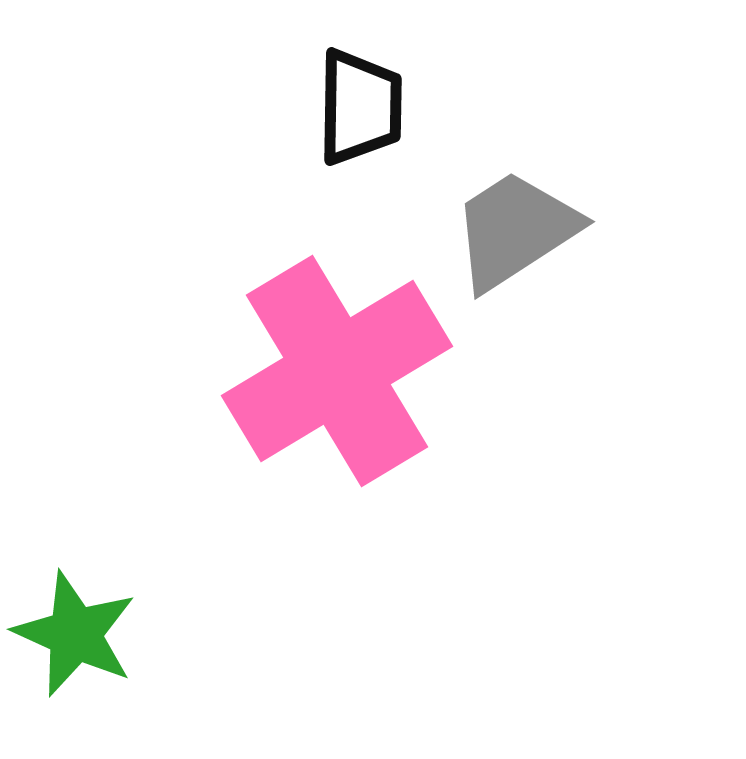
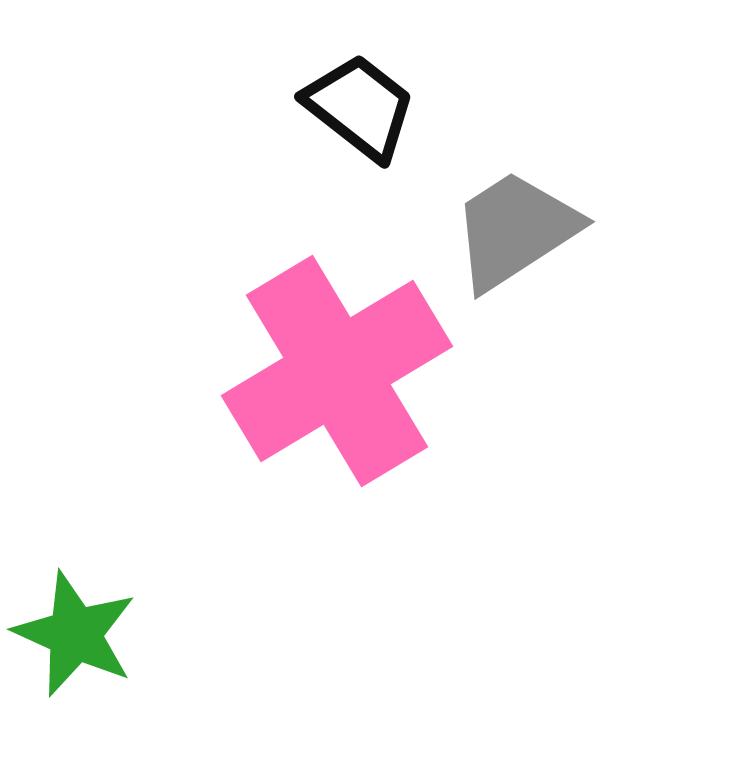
black trapezoid: rotated 53 degrees counterclockwise
